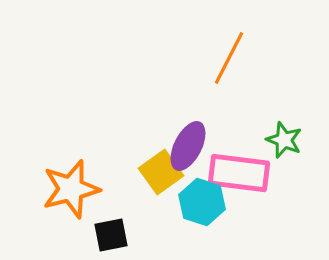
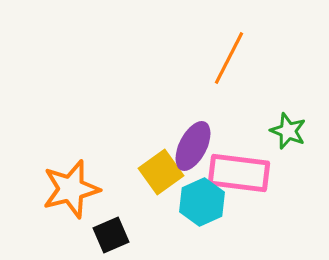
green star: moved 4 px right, 9 px up
purple ellipse: moved 5 px right
cyan hexagon: rotated 18 degrees clockwise
black square: rotated 12 degrees counterclockwise
